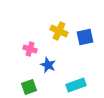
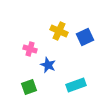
blue square: rotated 12 degrees counterclockwise
